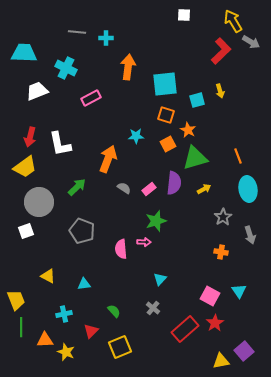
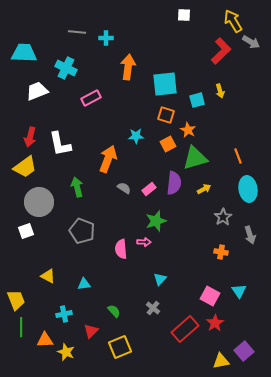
green arrow at (77, 187): rotated 60 degrees counterclockwise
